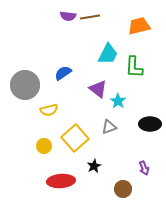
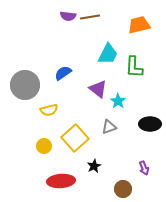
orange trapezoid: moved 1 px up
